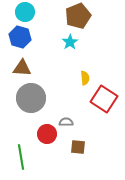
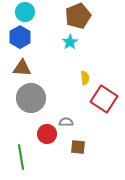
blue hexagon: rotated 15 degrees clockwise
